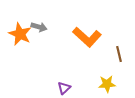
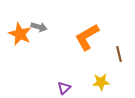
orange L-shape: rotated 108 degrees clockwise
yellow star: moved 6 px left, 2 px up
